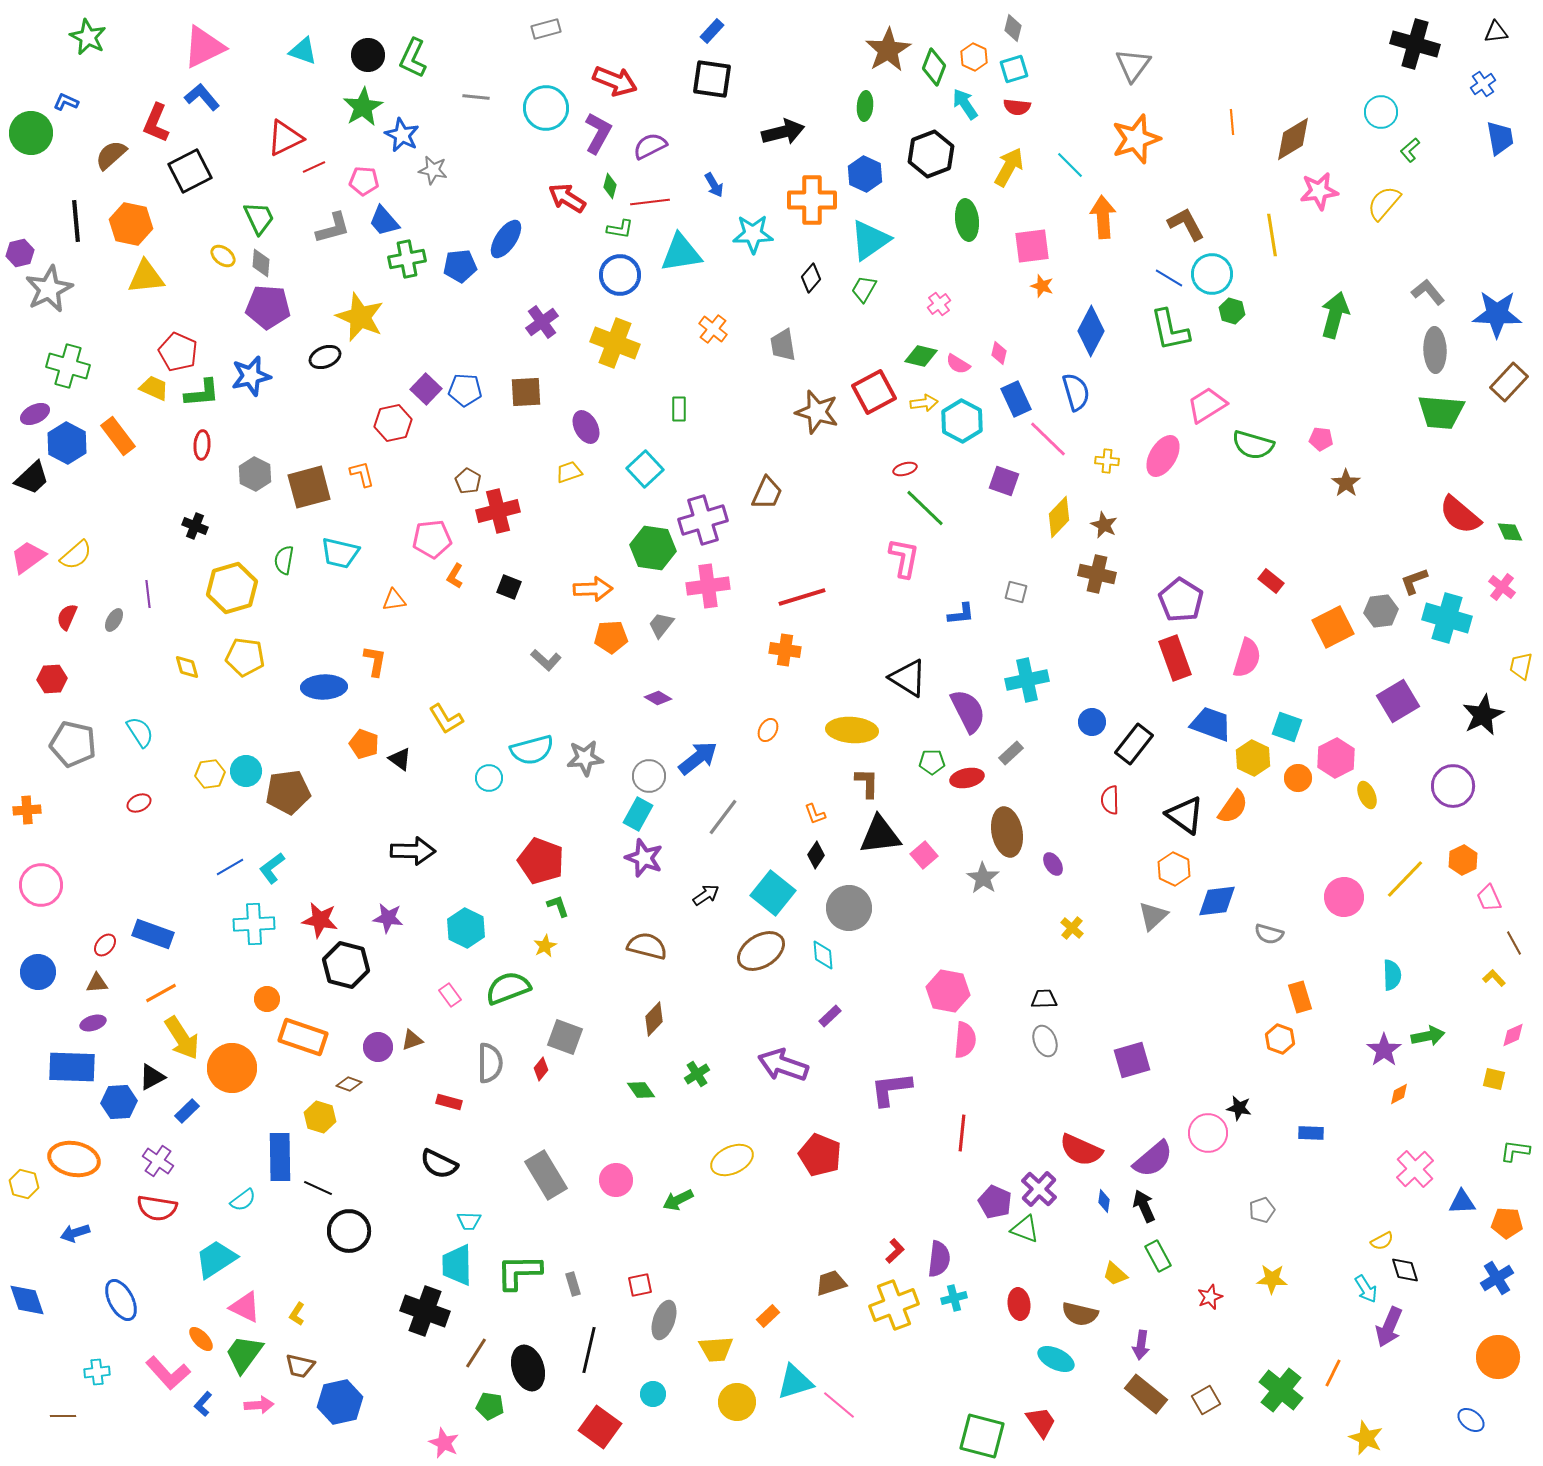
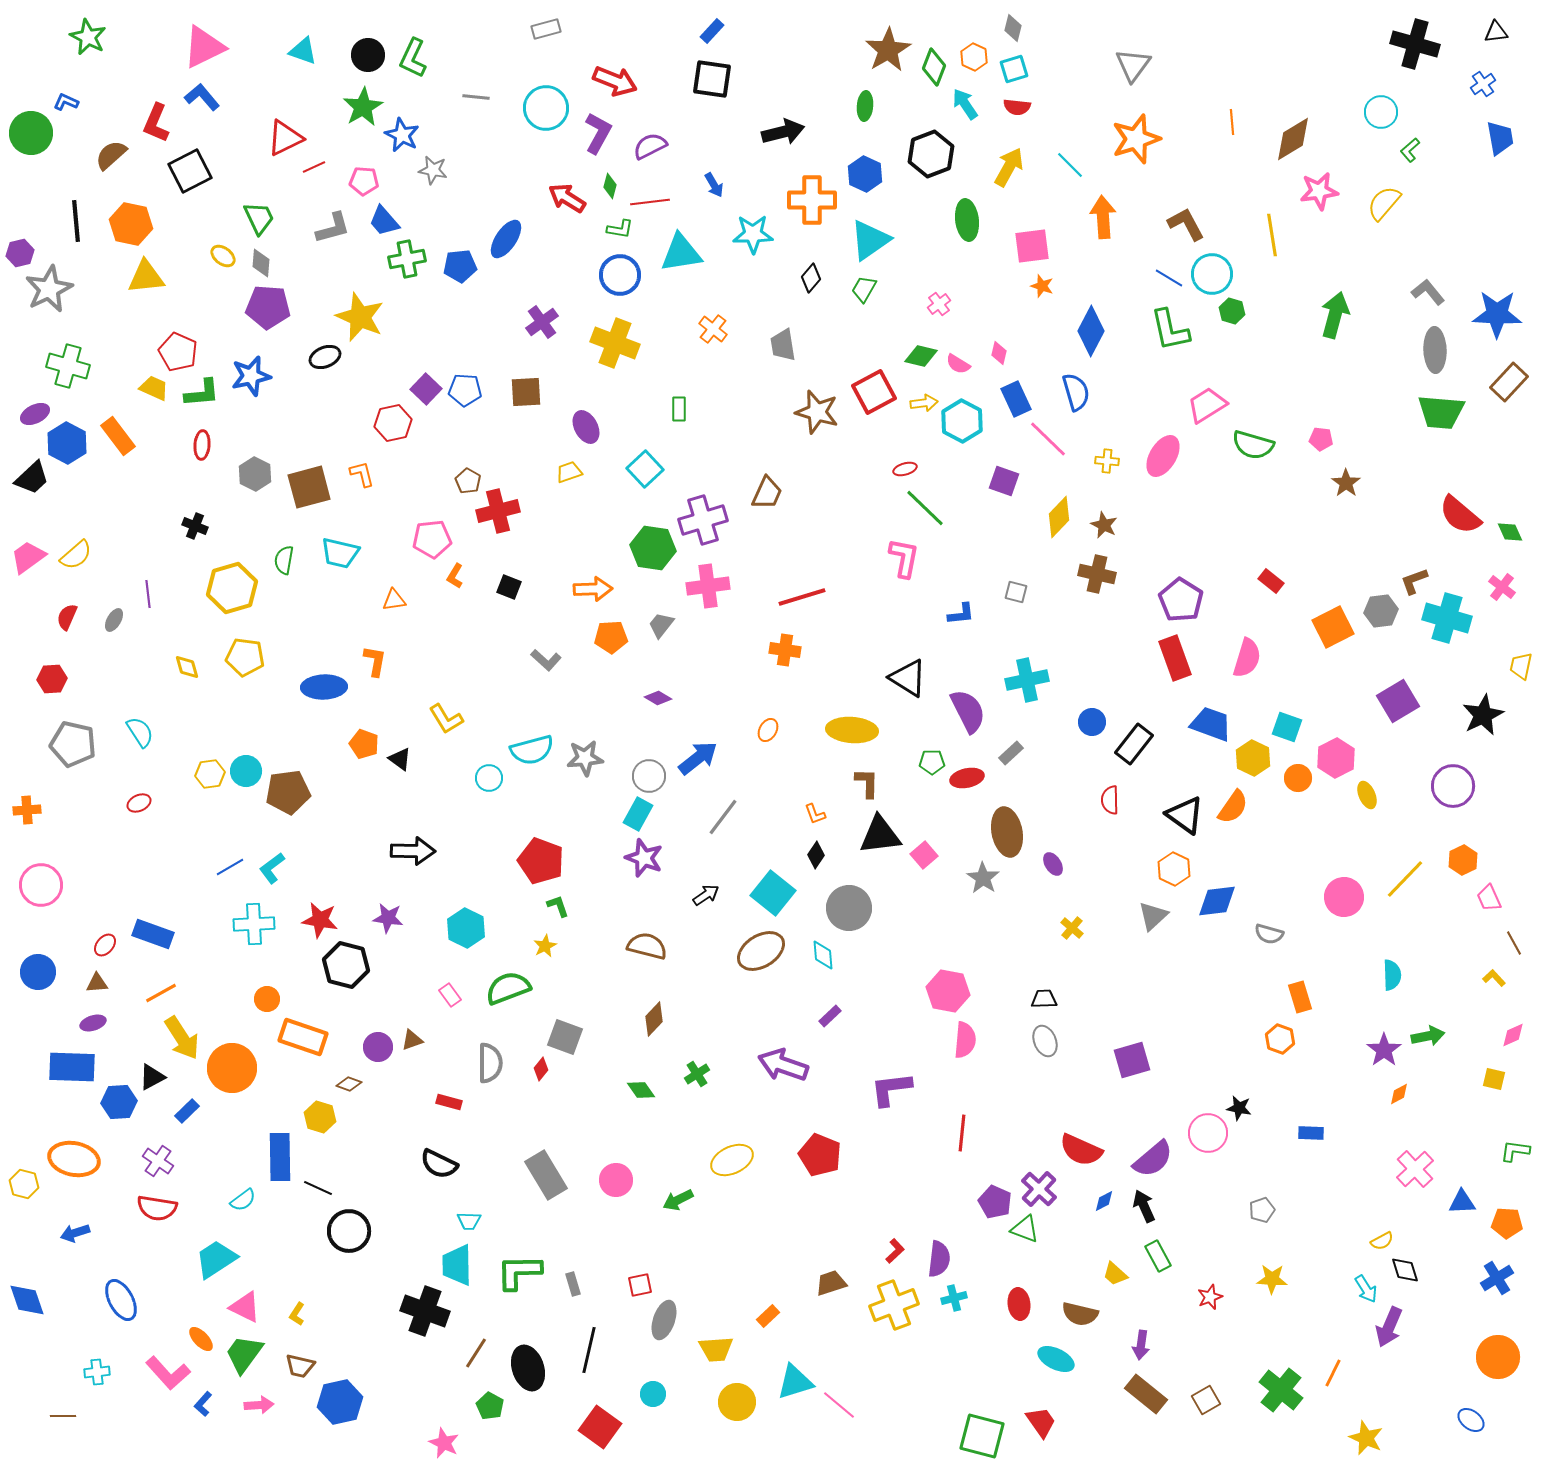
blue diamond at (1104, 1201): rotated 55 degrees clockwise
green pentagon at (490, 1406): rotated 20 degrees clockwise
